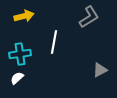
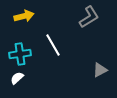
white line: moved 1 px left, 3 px down; rotated 40 degrees counterclockwise
